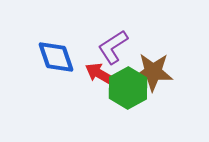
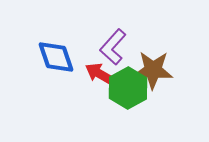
purple L-shape: rotated 15 degrees counterclockwise
brown star: moved 2 px up
